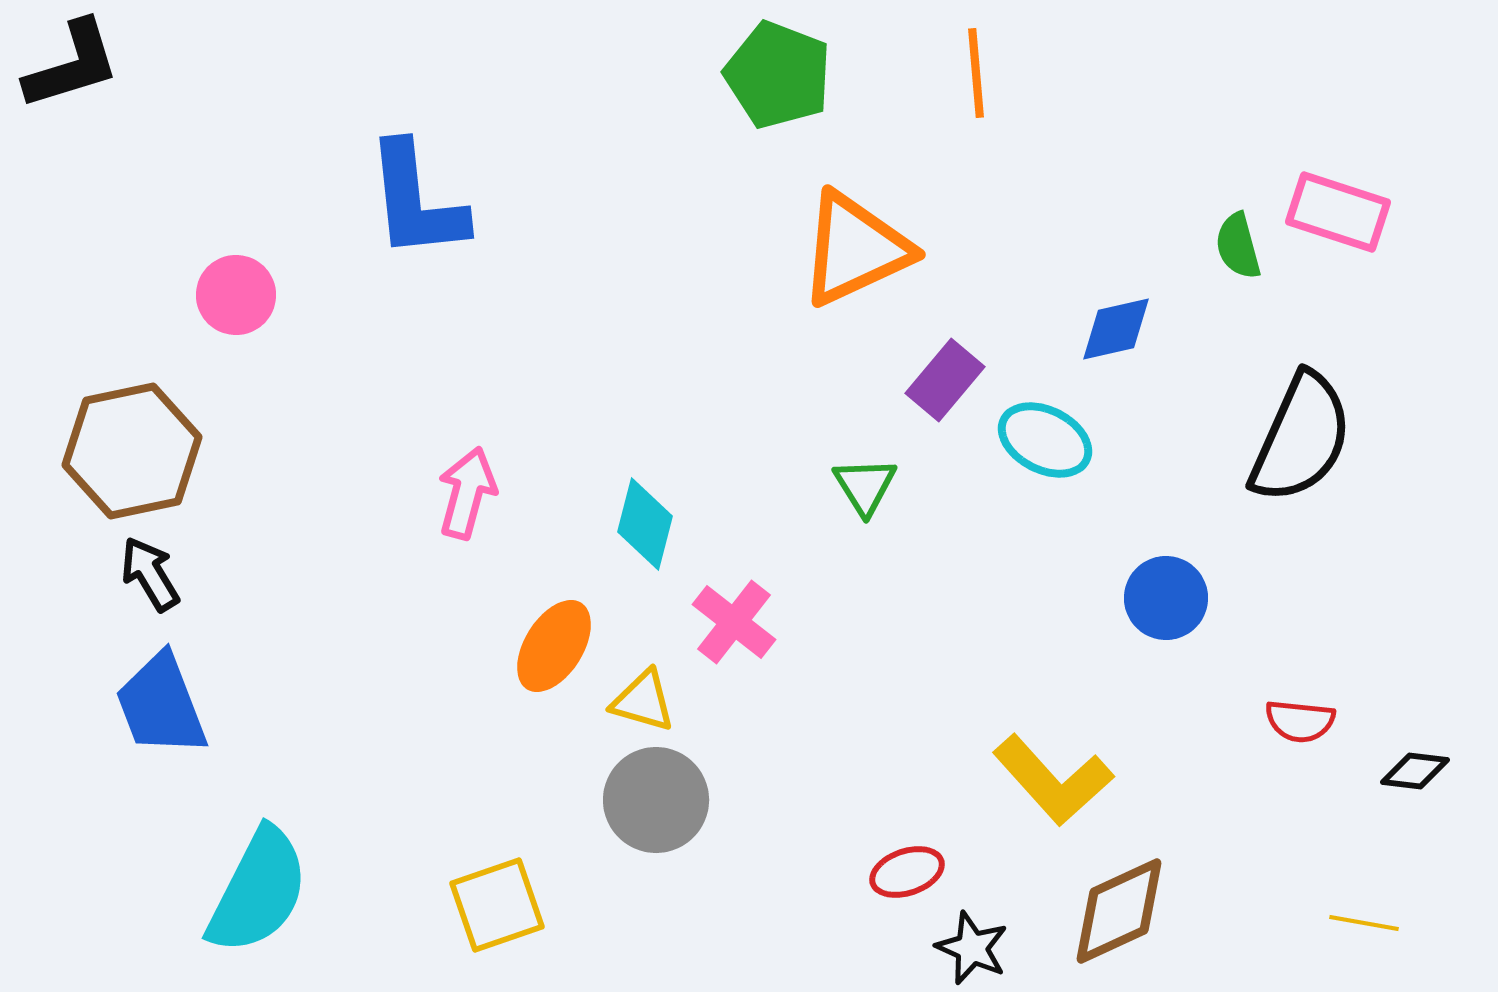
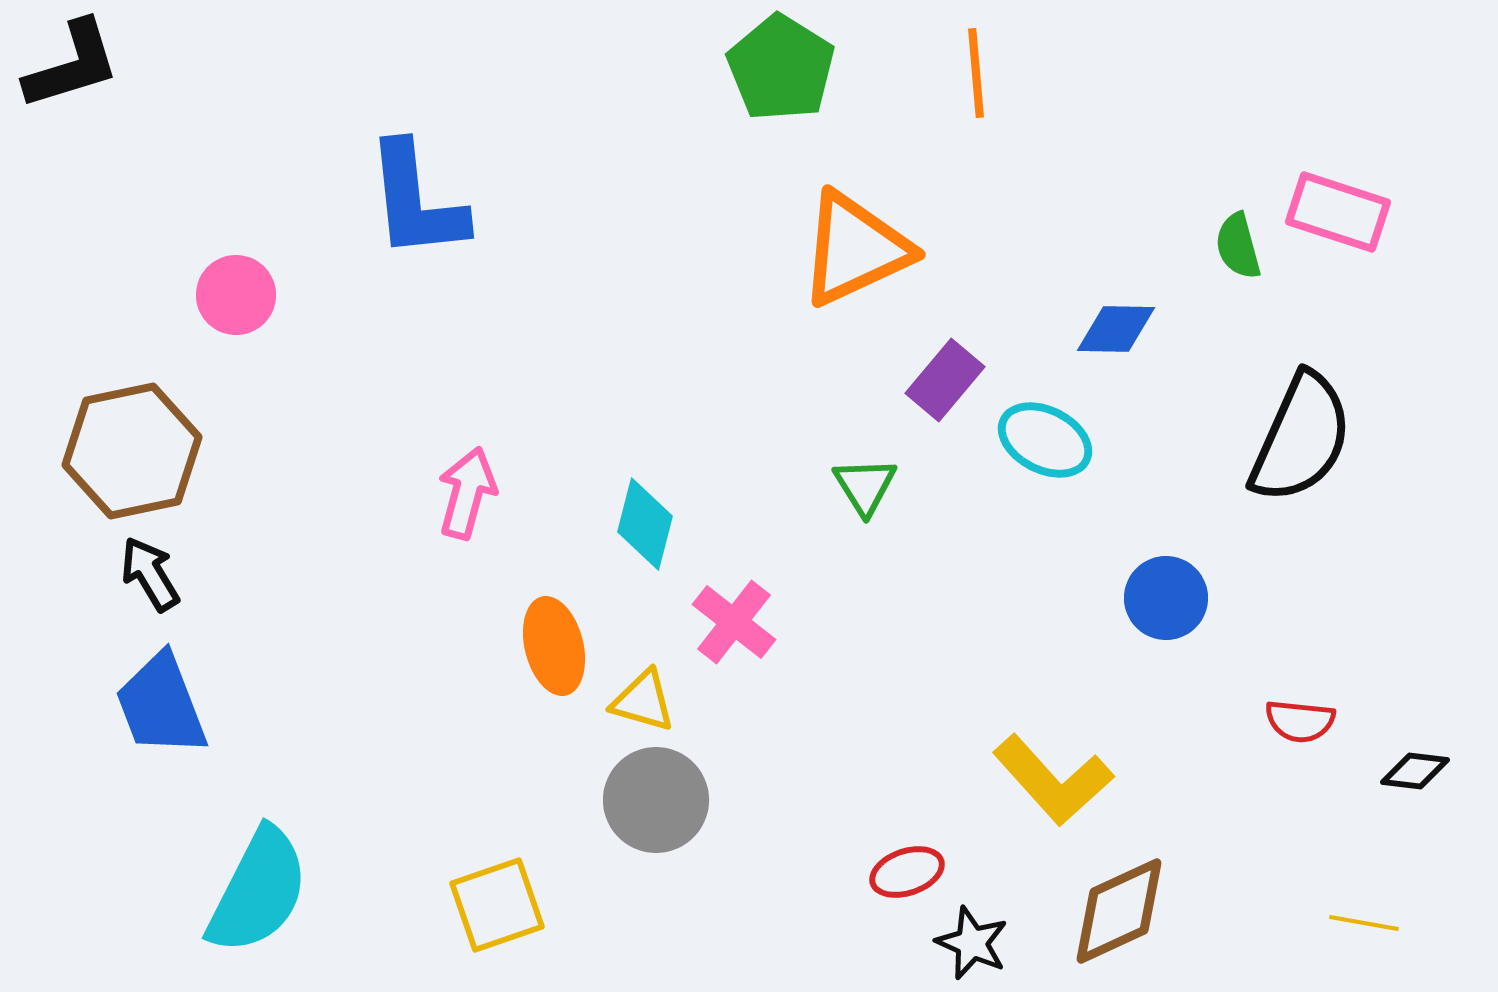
green pentagon: moved 3 px right, 7 px up; rotated 11 degrees clockwise
blue diamond: rotated 14 degrees clockwise
orange ellipse: rotated 46 degrees counterclockwise
black star: moved 5 px up
